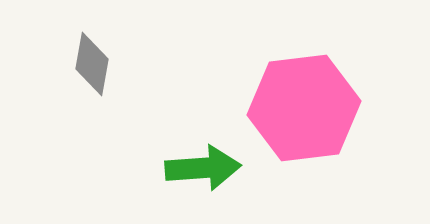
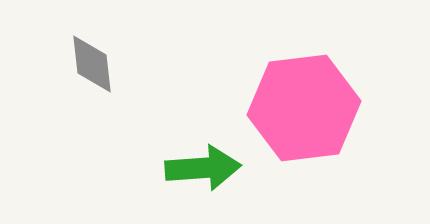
gray diamond: rotated 16 degrees counterclockwise
